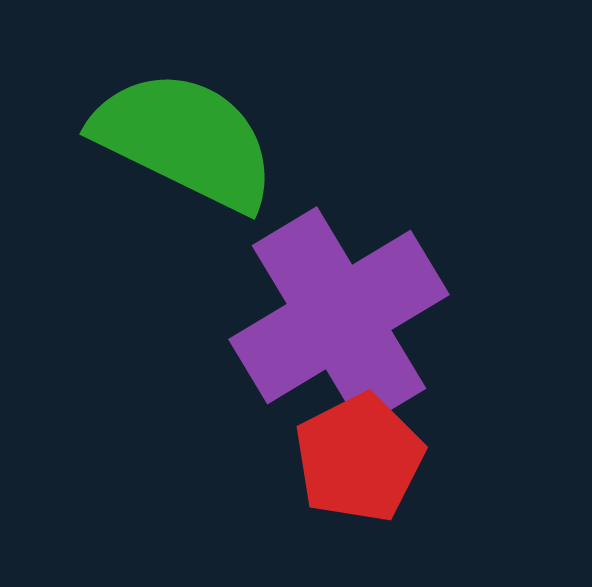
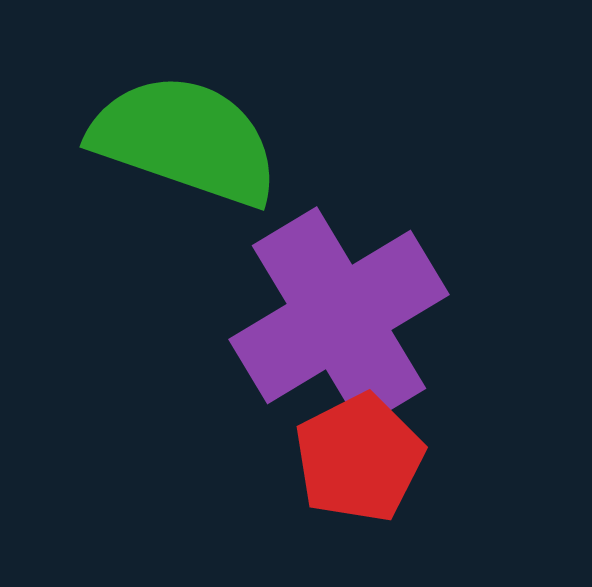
green semicircle: rotated 7 degrees counterclockwise
